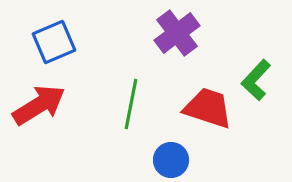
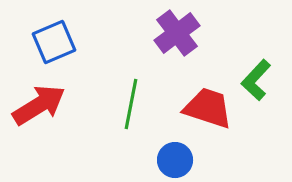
blue circle: moved 4 px right
